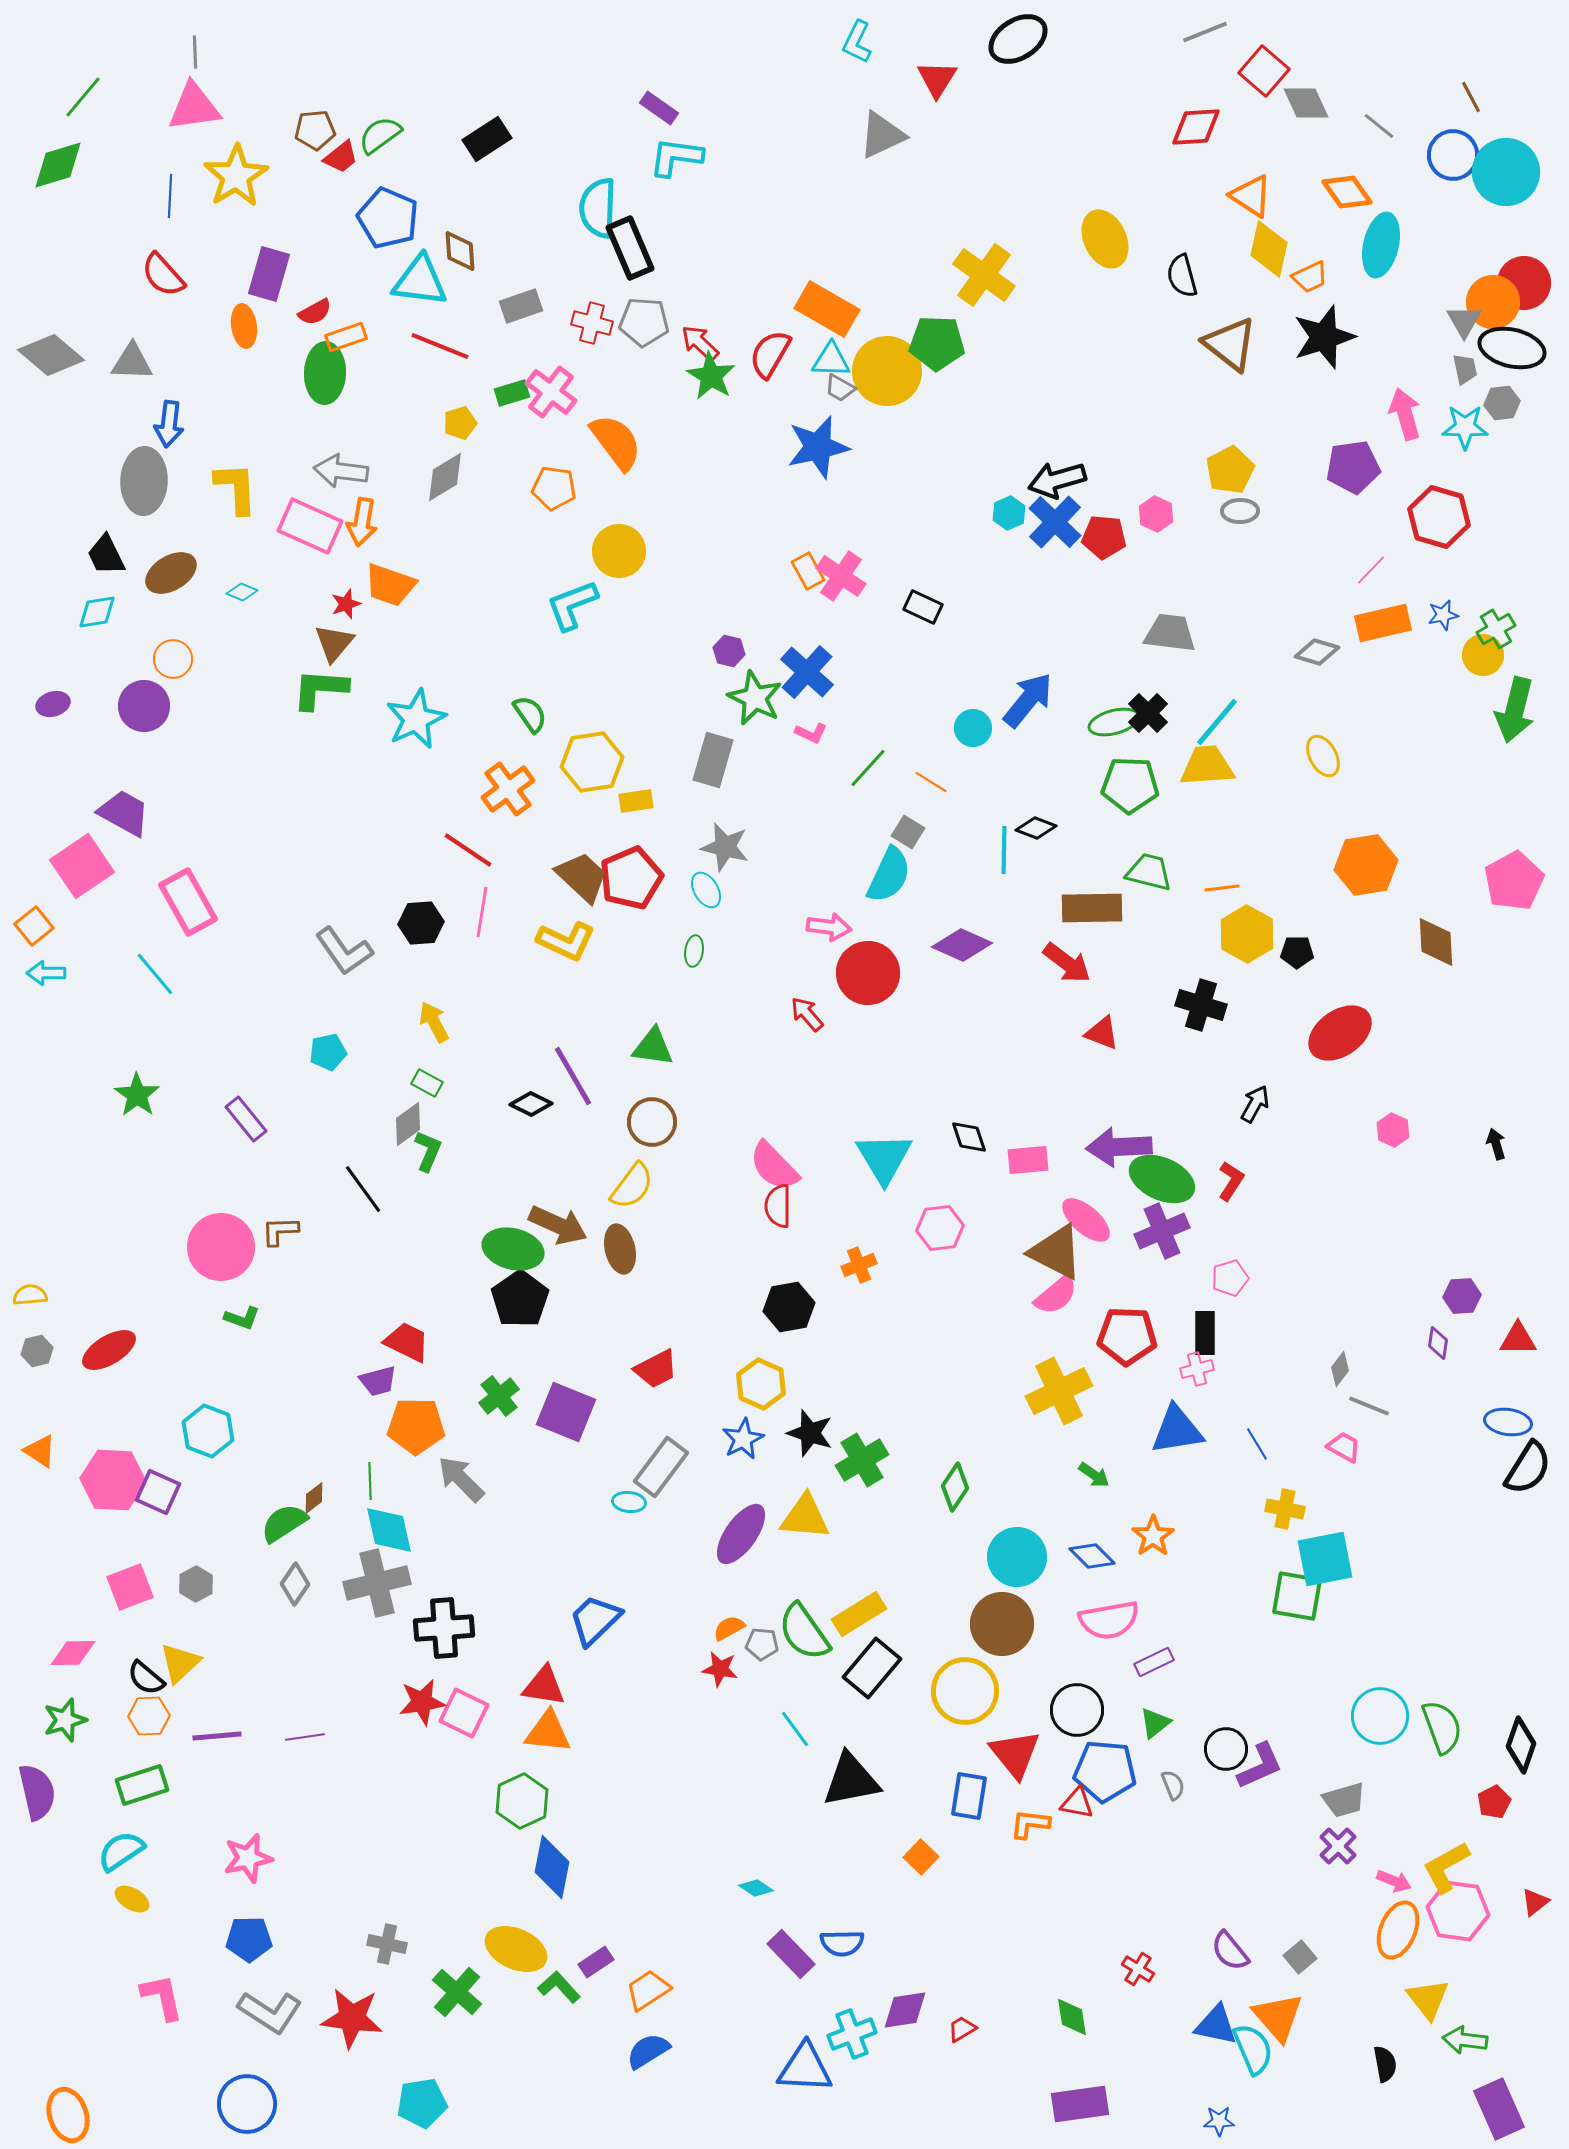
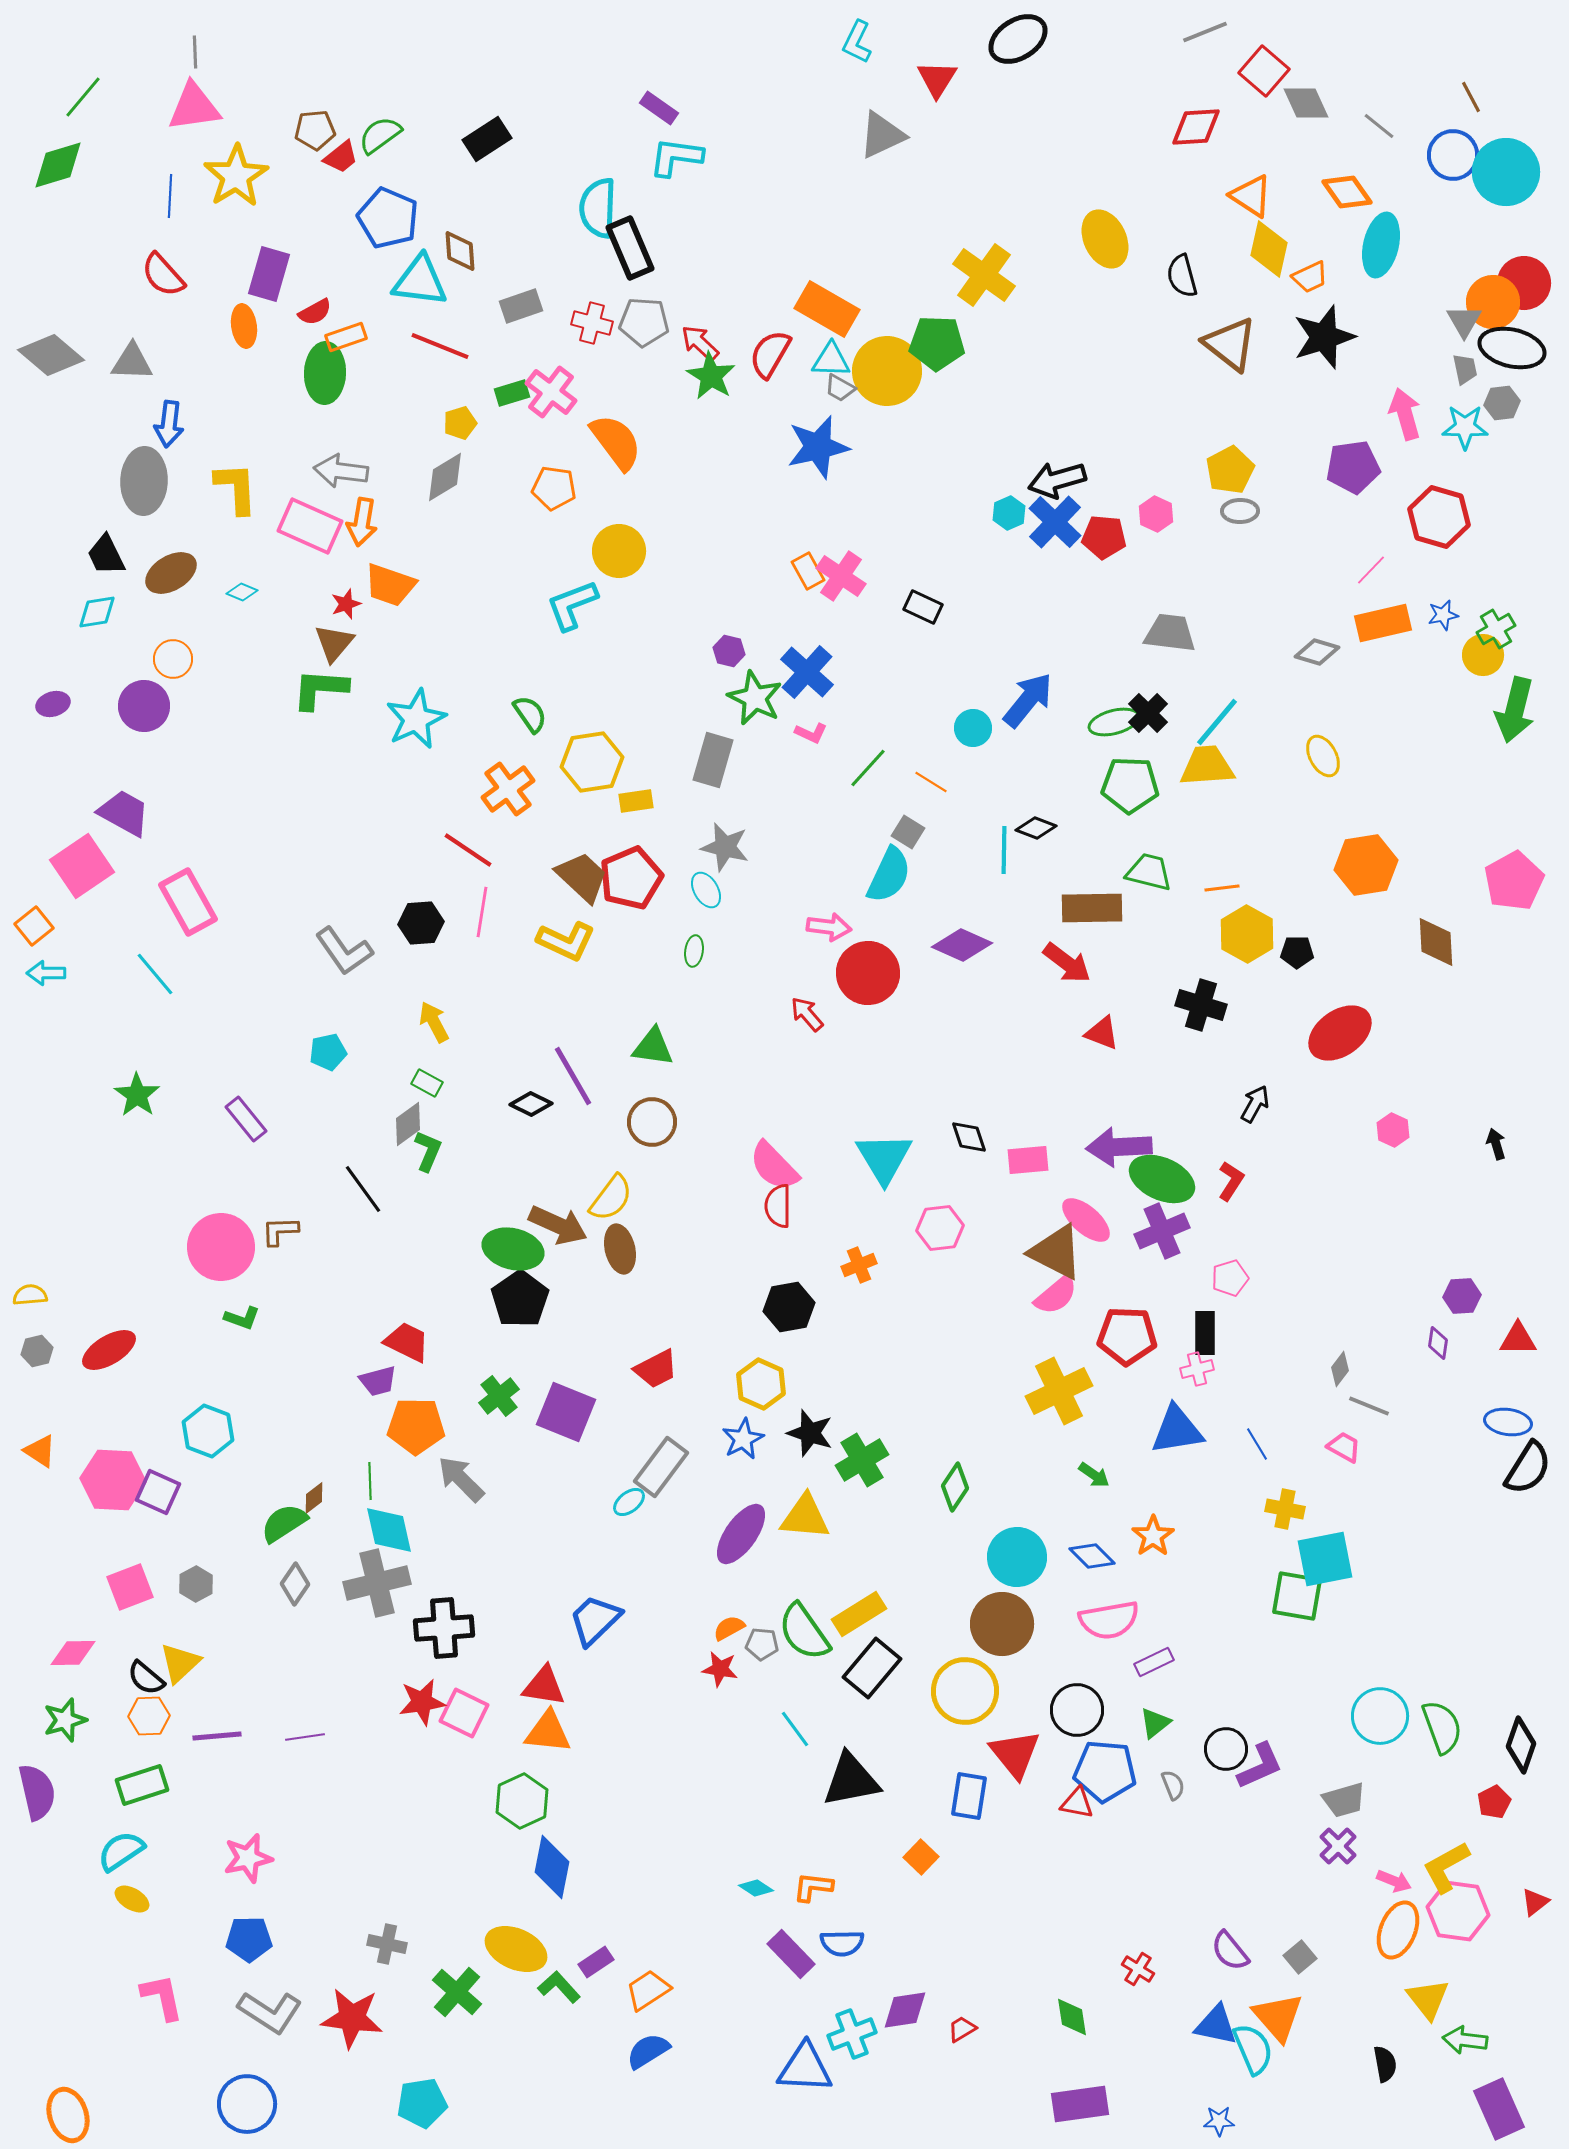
yellow semicircle at (632, 1186): moved 21 px left, 12 px down
cyan ellipse at (629, 1502): rotated 44 degrees counterclockwise
orange L-shape at (1030, 1824): moved 217 px left, 63 px down
